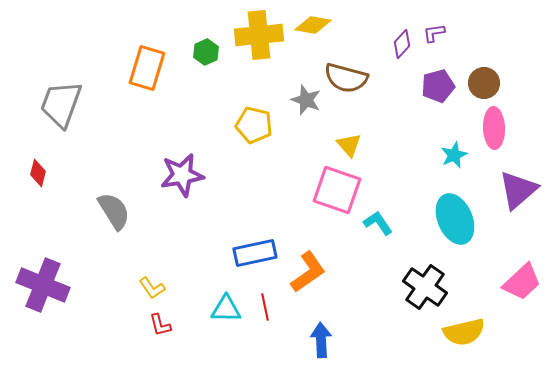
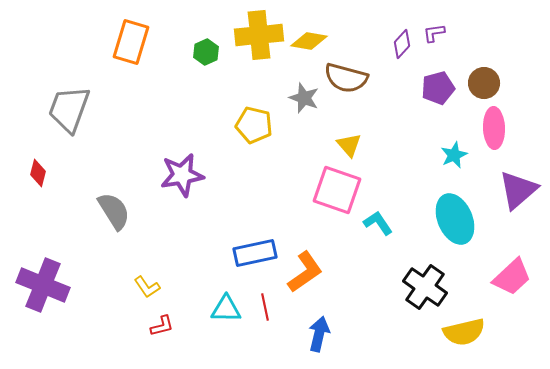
yellow diamond: moved 4 px left, 16 px down
orange rectangle: moved 16 px left, 26 px up
purple pentagon: moved 2 px down
gray star: moved 2 px left, 2 px up
gray trapezoid: moved 8 px right, 5 px down
orange L-shape: moved 3 px left
pink trapezoid: moved 10 px left, 5 px up
yellow L-shape: moved 5 px left, 1 px up
red L-shape: moved 2 px right, 1 px down; rotated 90 degrees counterclockwise
blue arrow: moved 2 px left, 6 px up; rotated 16 degrees clockwise
